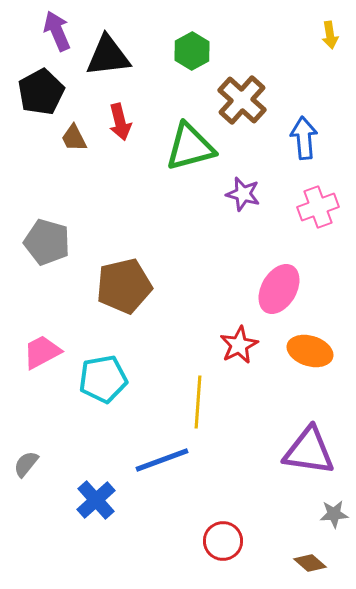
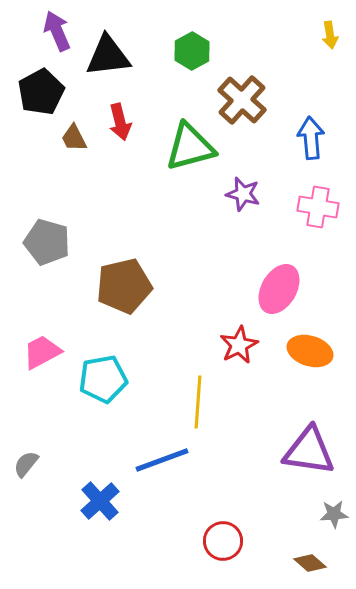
blue arrow: moved 7 px right
pink cross: rotated 30 degrees clockwise
blue cross: moved 4 px right, 1 px down
